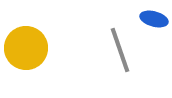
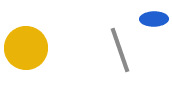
blue ellipse: rotated 16 degrees counterclockwise
